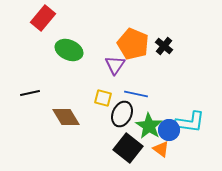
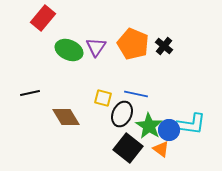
purple triangle: moved 19 px left, 18 px up
cyan L-shape: moved 1 px right, 2 px down
